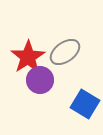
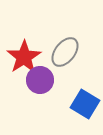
gray ellipse: rotated 16 degrees counterclockwise
red star: moved 4 px left
